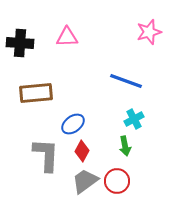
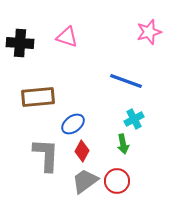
pink triangle: rotated 20 degrees clockwise
brown rectangle: moved 2 px right, 4 px down
green arrow: moved 2 px left, 2 px up
